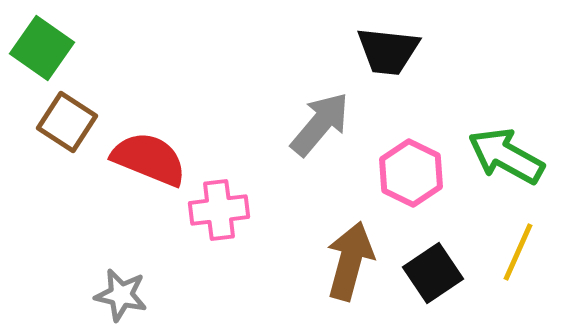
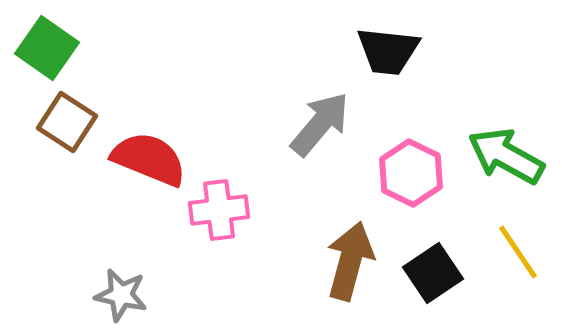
green square: moved 5 px right
yellow line: rotated 58 degrees counterclockwise
